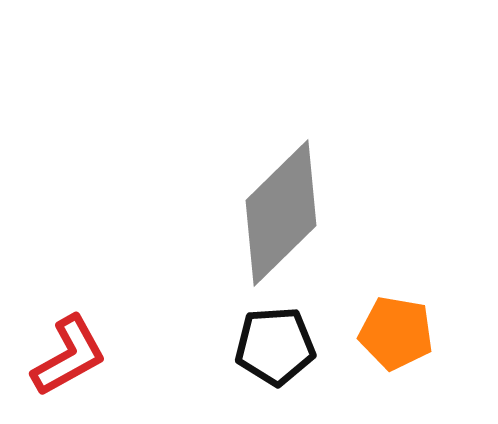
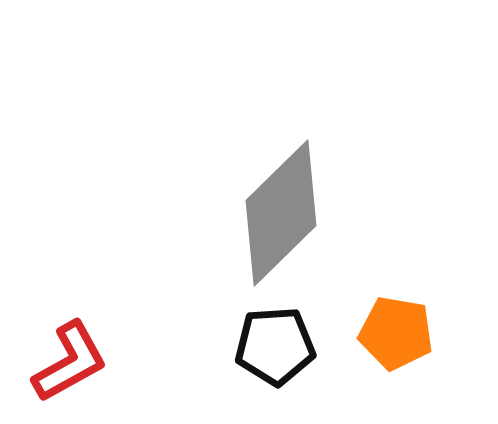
red L-shape: moved 1 px right, 6 px down
